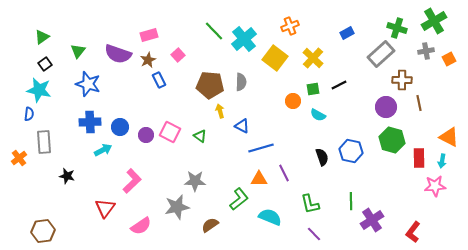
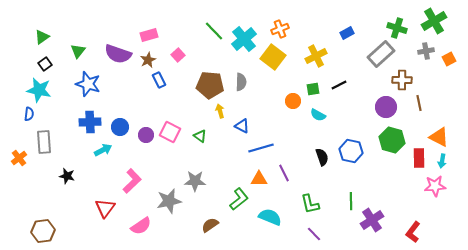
orange cross at (290, 26): moved 10 px left, 3 px down
yellow square at (275, 58): moved 2 px left, 1 px up
yellow cross at (313, 58): moved 3 px right, 2 px up; rotated 20 degrees clockwise
orange triangle at (449, 137): moved 10 px left
gray star at (177, 207): moved 8 px left, 6 px up
